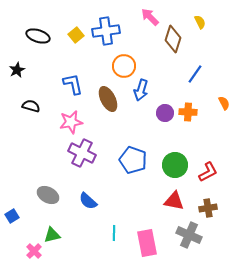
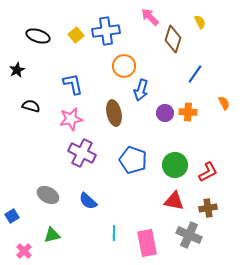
brown ellipse: moved 6 px right, 14 px down; rotated 15 degrees clockwise
pink star: moved 3 px up
pink cross: moved 10 px left
